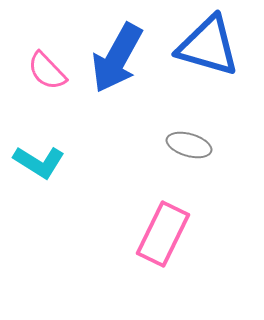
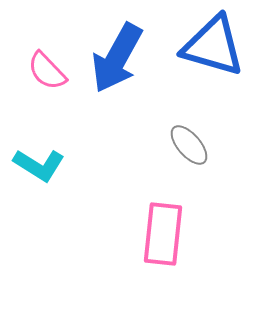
blue triangle: moved 5 px right
gray ellipse: rotated 33 degrees clockwise
cyan L-shape: moved 3 px down
pink rectangle: rotated 20 degrees counterclockwise
